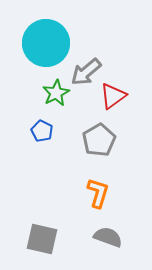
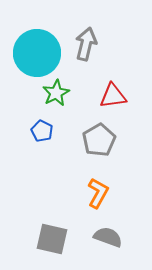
cyan circle: moved 9 px left, 10 px down
gray arrow: moved 28 px up; rotated 144 degrees clockwise
red triangle: rotated 28 degrees clockwise
orange L-shape: rotated 12 degrees clockwise
gray square: moved 10 px right
